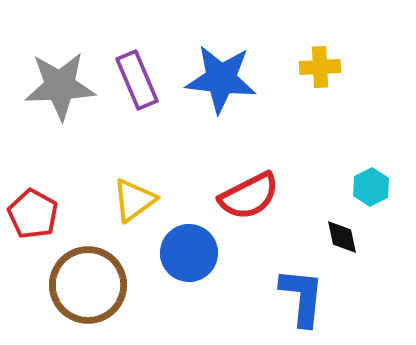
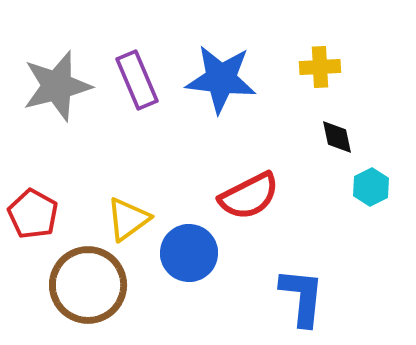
gray star: moved 3 px left; rotated 12 degrees counterclockwise
yellow triangle: moved 6 px left, 19 px down
black diamond: moved 5 px left, 100 px up
